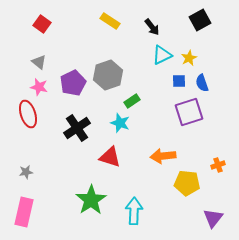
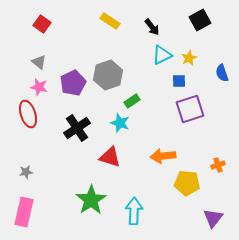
blue semicircle: moved 20 px right, 10 px up
purple square: moved 1 px right, 3 px up
